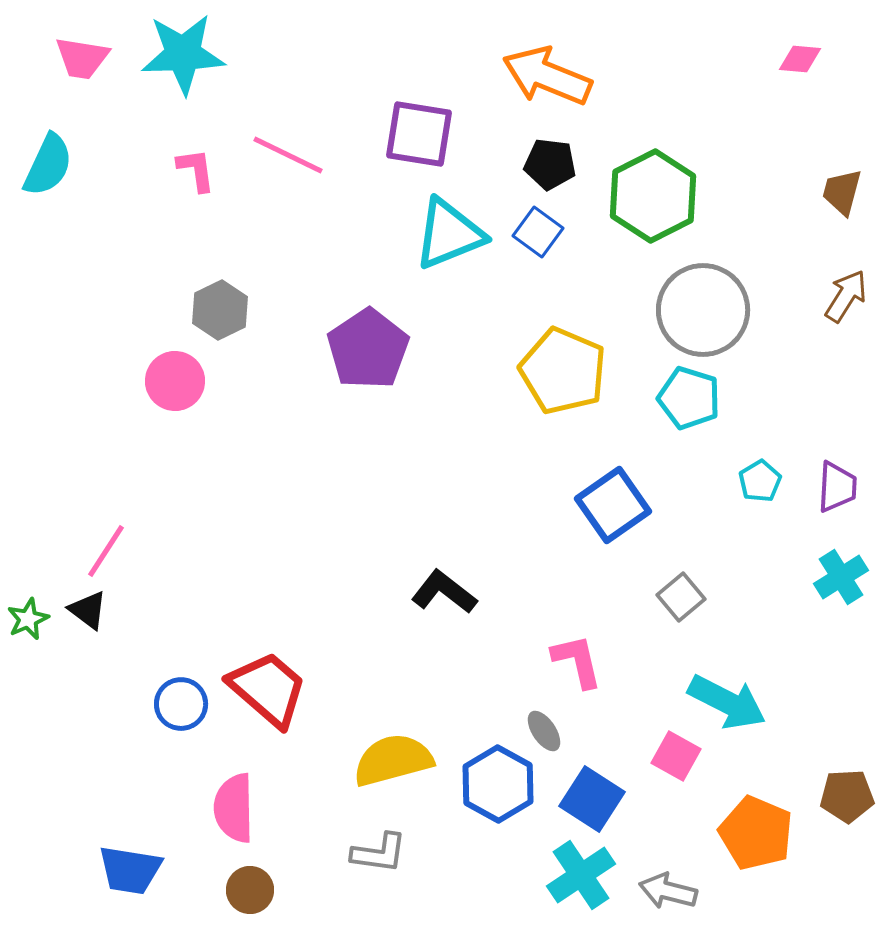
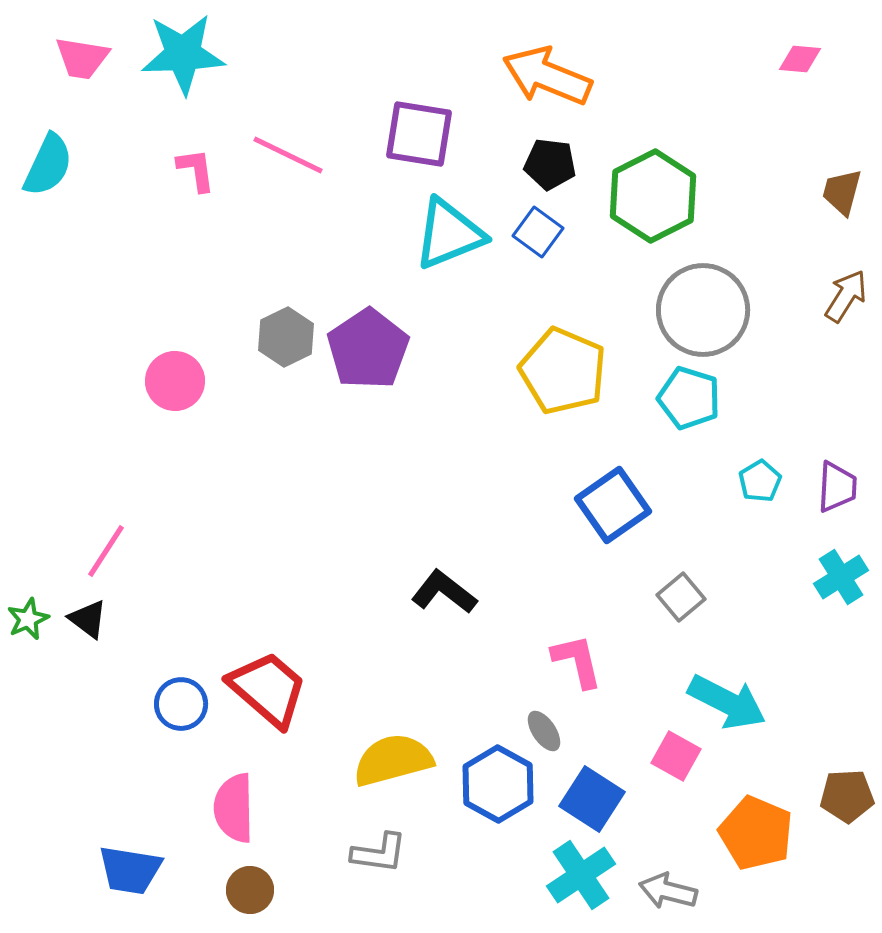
gray hexagon at (220, 310): moved 66 px right, 27 px down
black triangle at (88, 610): moved 9 px down
